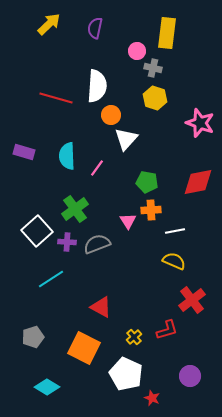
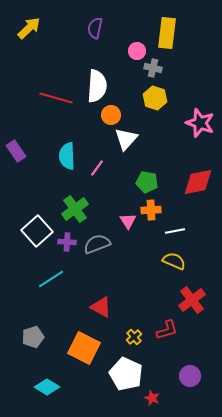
yellow arrow: moved 20 px left, 4 px down
purple rectangle: moved 8 px left, 1 px up; rotated 40 degrees clockwise
